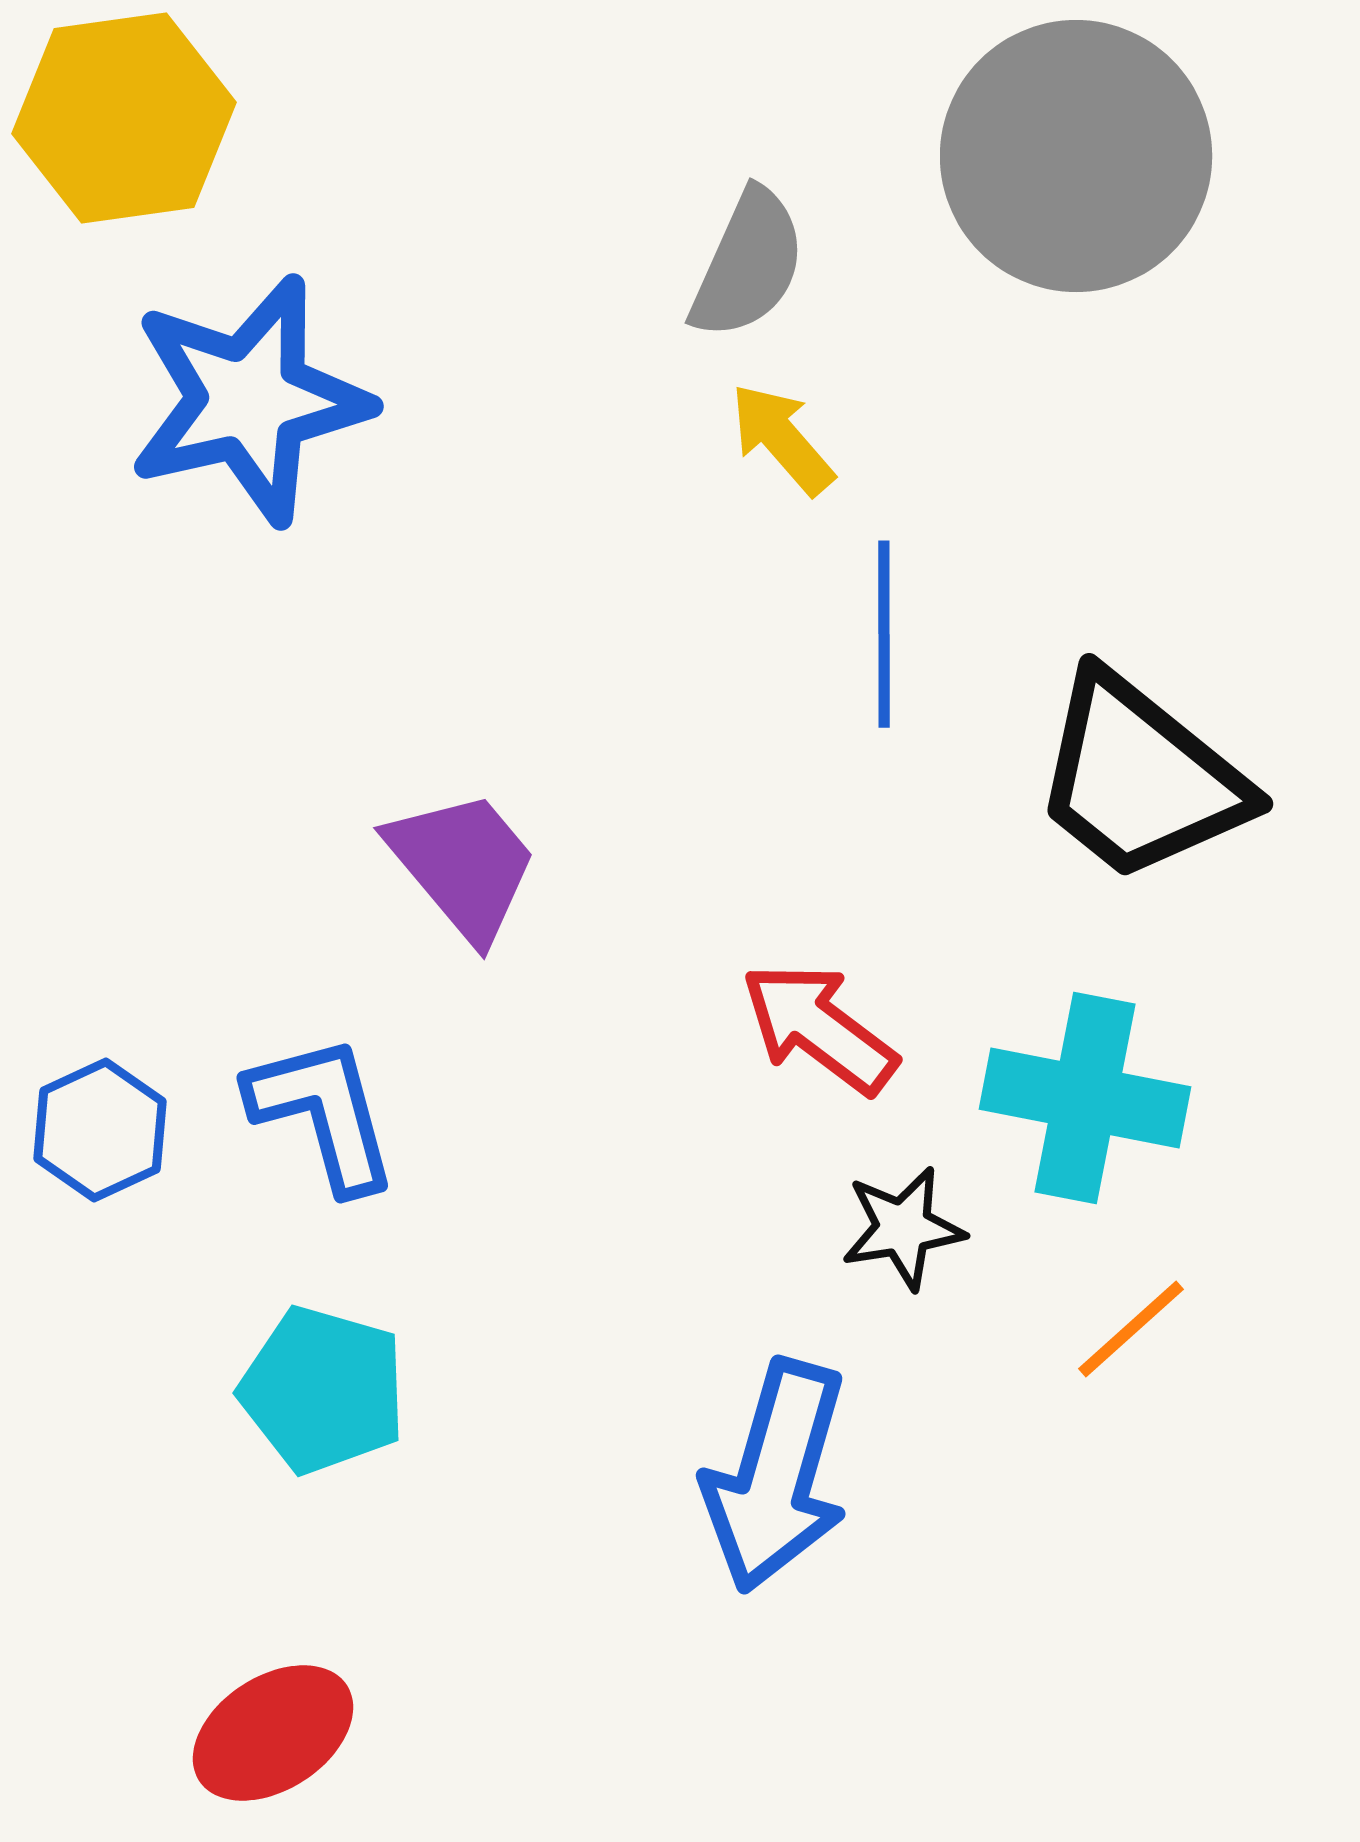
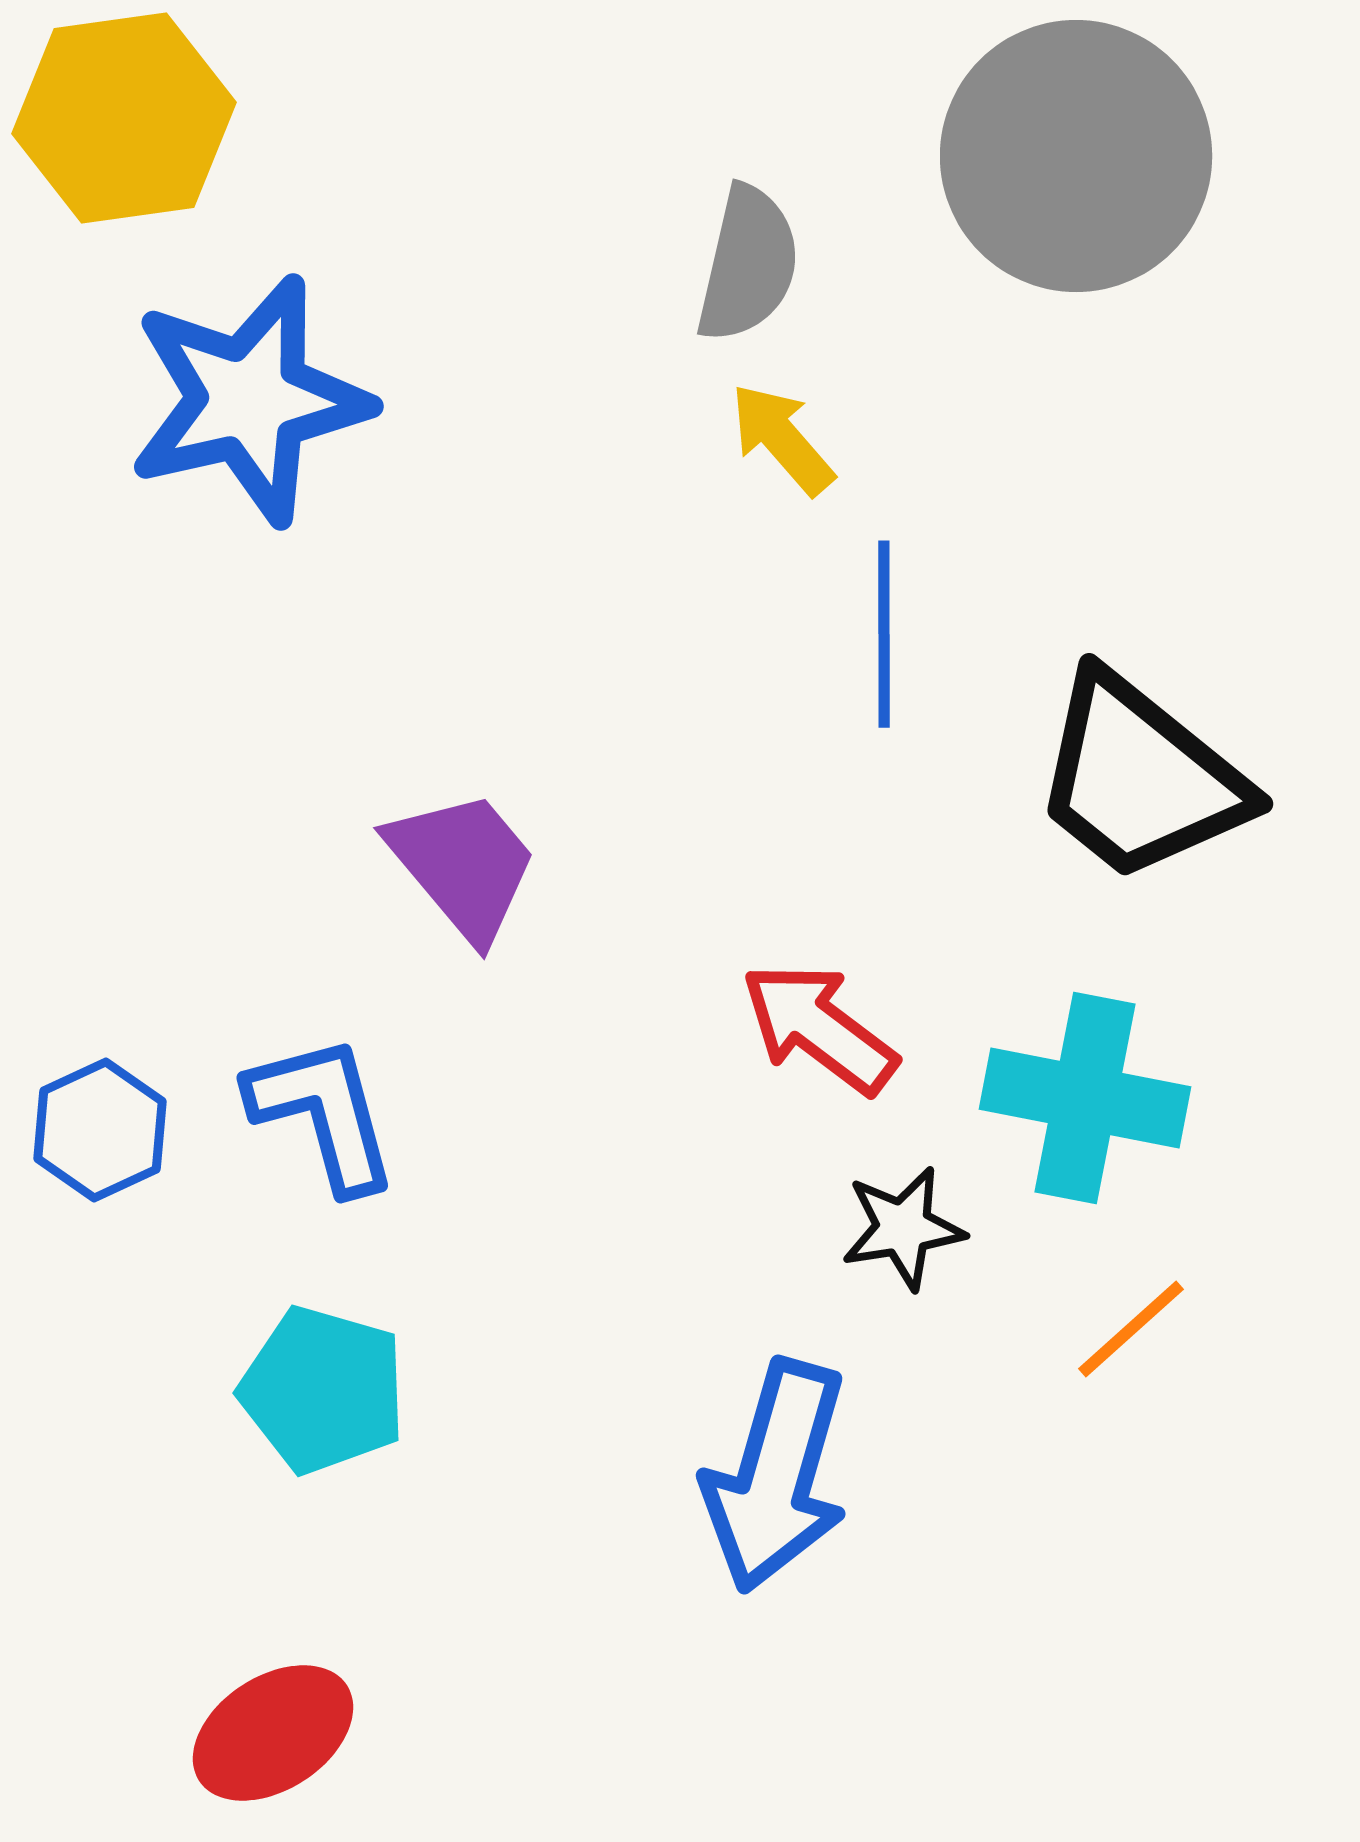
gray semicircle: rotated 11 degrees counterclockwise
